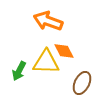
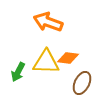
orange arrow: moved 1 px down
orange diamond: moved 4 px right, 7 px down; rotated 55 degrees counterclockwise
green arrow: moved 1 px left, 1 px down
